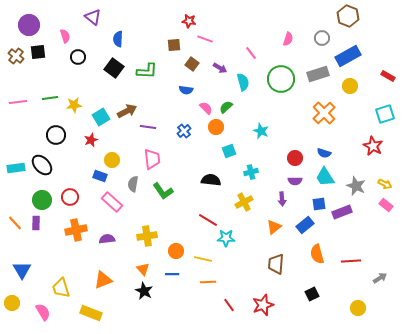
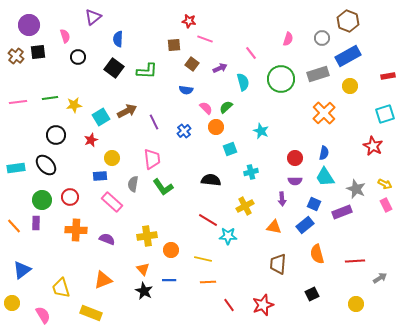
brown hexagon at (348, 16): moved 5 px down
purple triangle at (93, 17): rotated 42 degrees clockwise
purple arrow at (220, 68): rotated 56 degrees counterclockwise
red rectangle at (388, 76): rotated 40 degrees counterclockwise
purple line at (148, 127): moved 6 px right, 5 px up; rotated 56 degrees clockwise
cyan square at (229, 151): moved 1 px right, 2 px up
blue semicircle at (324, 153): rotated 96 degrees counterclockwise
yellow circle at (112, 160): moved 2 px up
black ellipse at (42, 165): moved 4 px right
blue rectangle at (100, 176): rotated 24 degrees counterclockwise
gray star at (356, 186): moved 3 px down
green L-shape at (163, 191): moved 4 px up
yellow cross at (244, 202): moved 1 px right, 4 px down
blue square at (319, 204): moved 5 px left; rotated 32 degrees clockwise
pink rectangle at (386, 205): rotated 24 degrees clockwise
orange line at (15, 223): moved 1 px left, 3 px down
orange triangle at (274, 227): rotated 49 degrees clockwise
orange cross at (76, 230): rotated 15 degrees clockwise
cyan star at (226, 238): moved 2 px right, 2 px up
purple semicircle at (107, 239): rotated 28 degrees clockwise
orange circle at (176, 251): moved 5 px left, 1 px up
red line at (351, 261): moved 4 px right
brown trapezoid at (276, 264): moved 2 px right
blue triangle at (22, 270): rotated 24 degrees clockwise
blue line at (172, 274): moved 3 px left, 6 px down
yellow circle at (358, 308): moved 2 px left, 4 px up
pink semicircle at (43, 312): moved 3 px down
